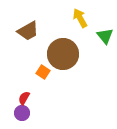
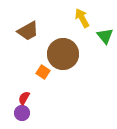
yellow arrow: moved 2 px right
